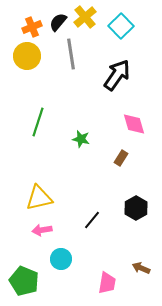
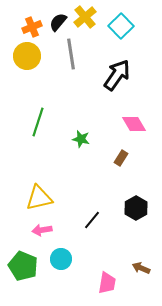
pink diamond: rotated 15 degrees counterclockwise
green pentagon: moved 1 px left, 15 px up
